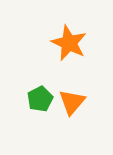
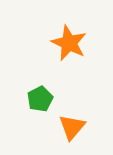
orange triangle: moved 25 px down
